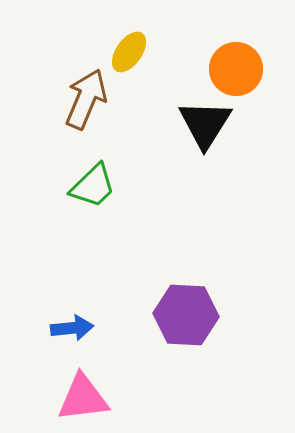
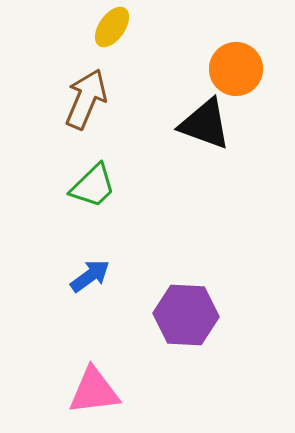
yellow ellipse: moved 17 px left, 25 px up
black triangle: rotated 42 degrees counterclockwise
blue arrow: moved 18 px right, 52 px up; rotated 30 degrees counterclockwise
pink triangle: moved 11 px right, 7 px up
